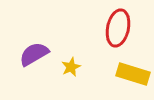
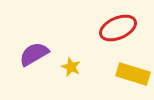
red ellipse: rotated 54 degrees clockwise
yellow star: rotated 24 degrees counterclockwise
